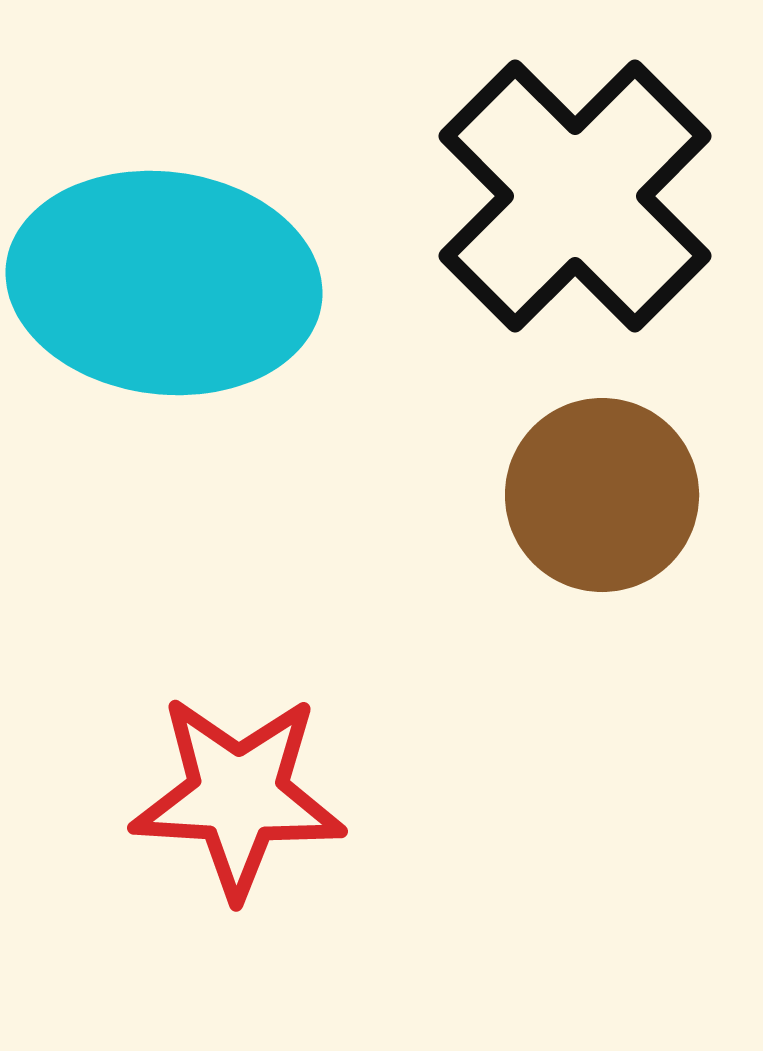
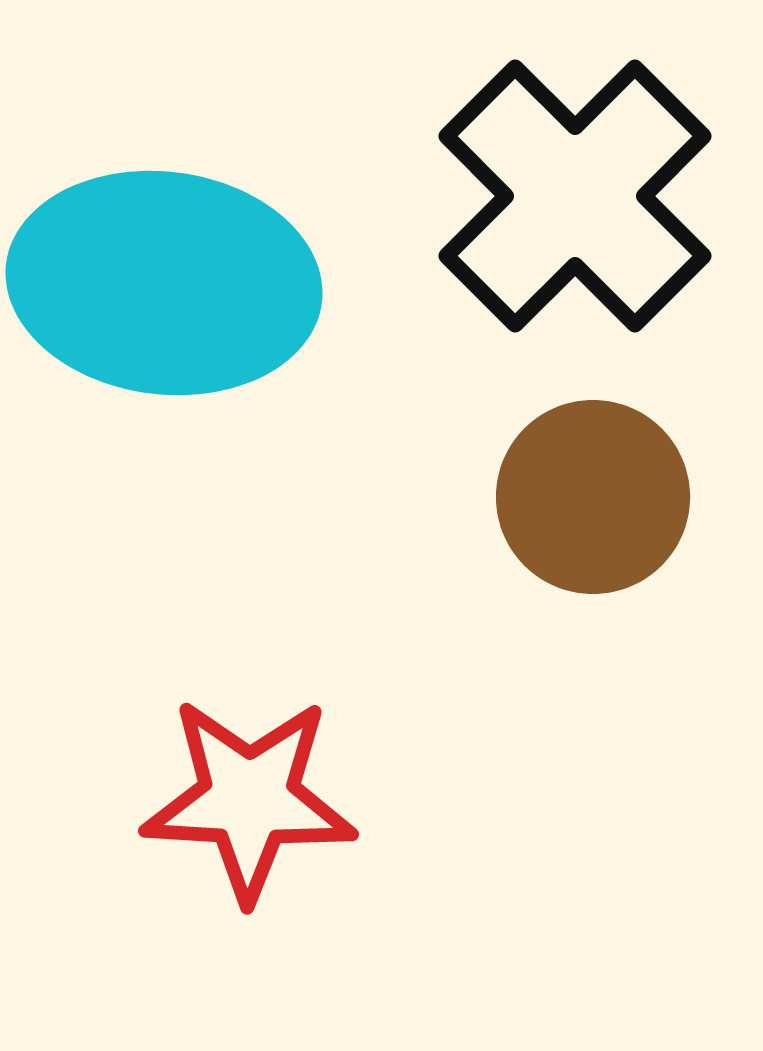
brown circle: moved 9 px left, 2 px down
red star: moved 11 px right, 3 px down
